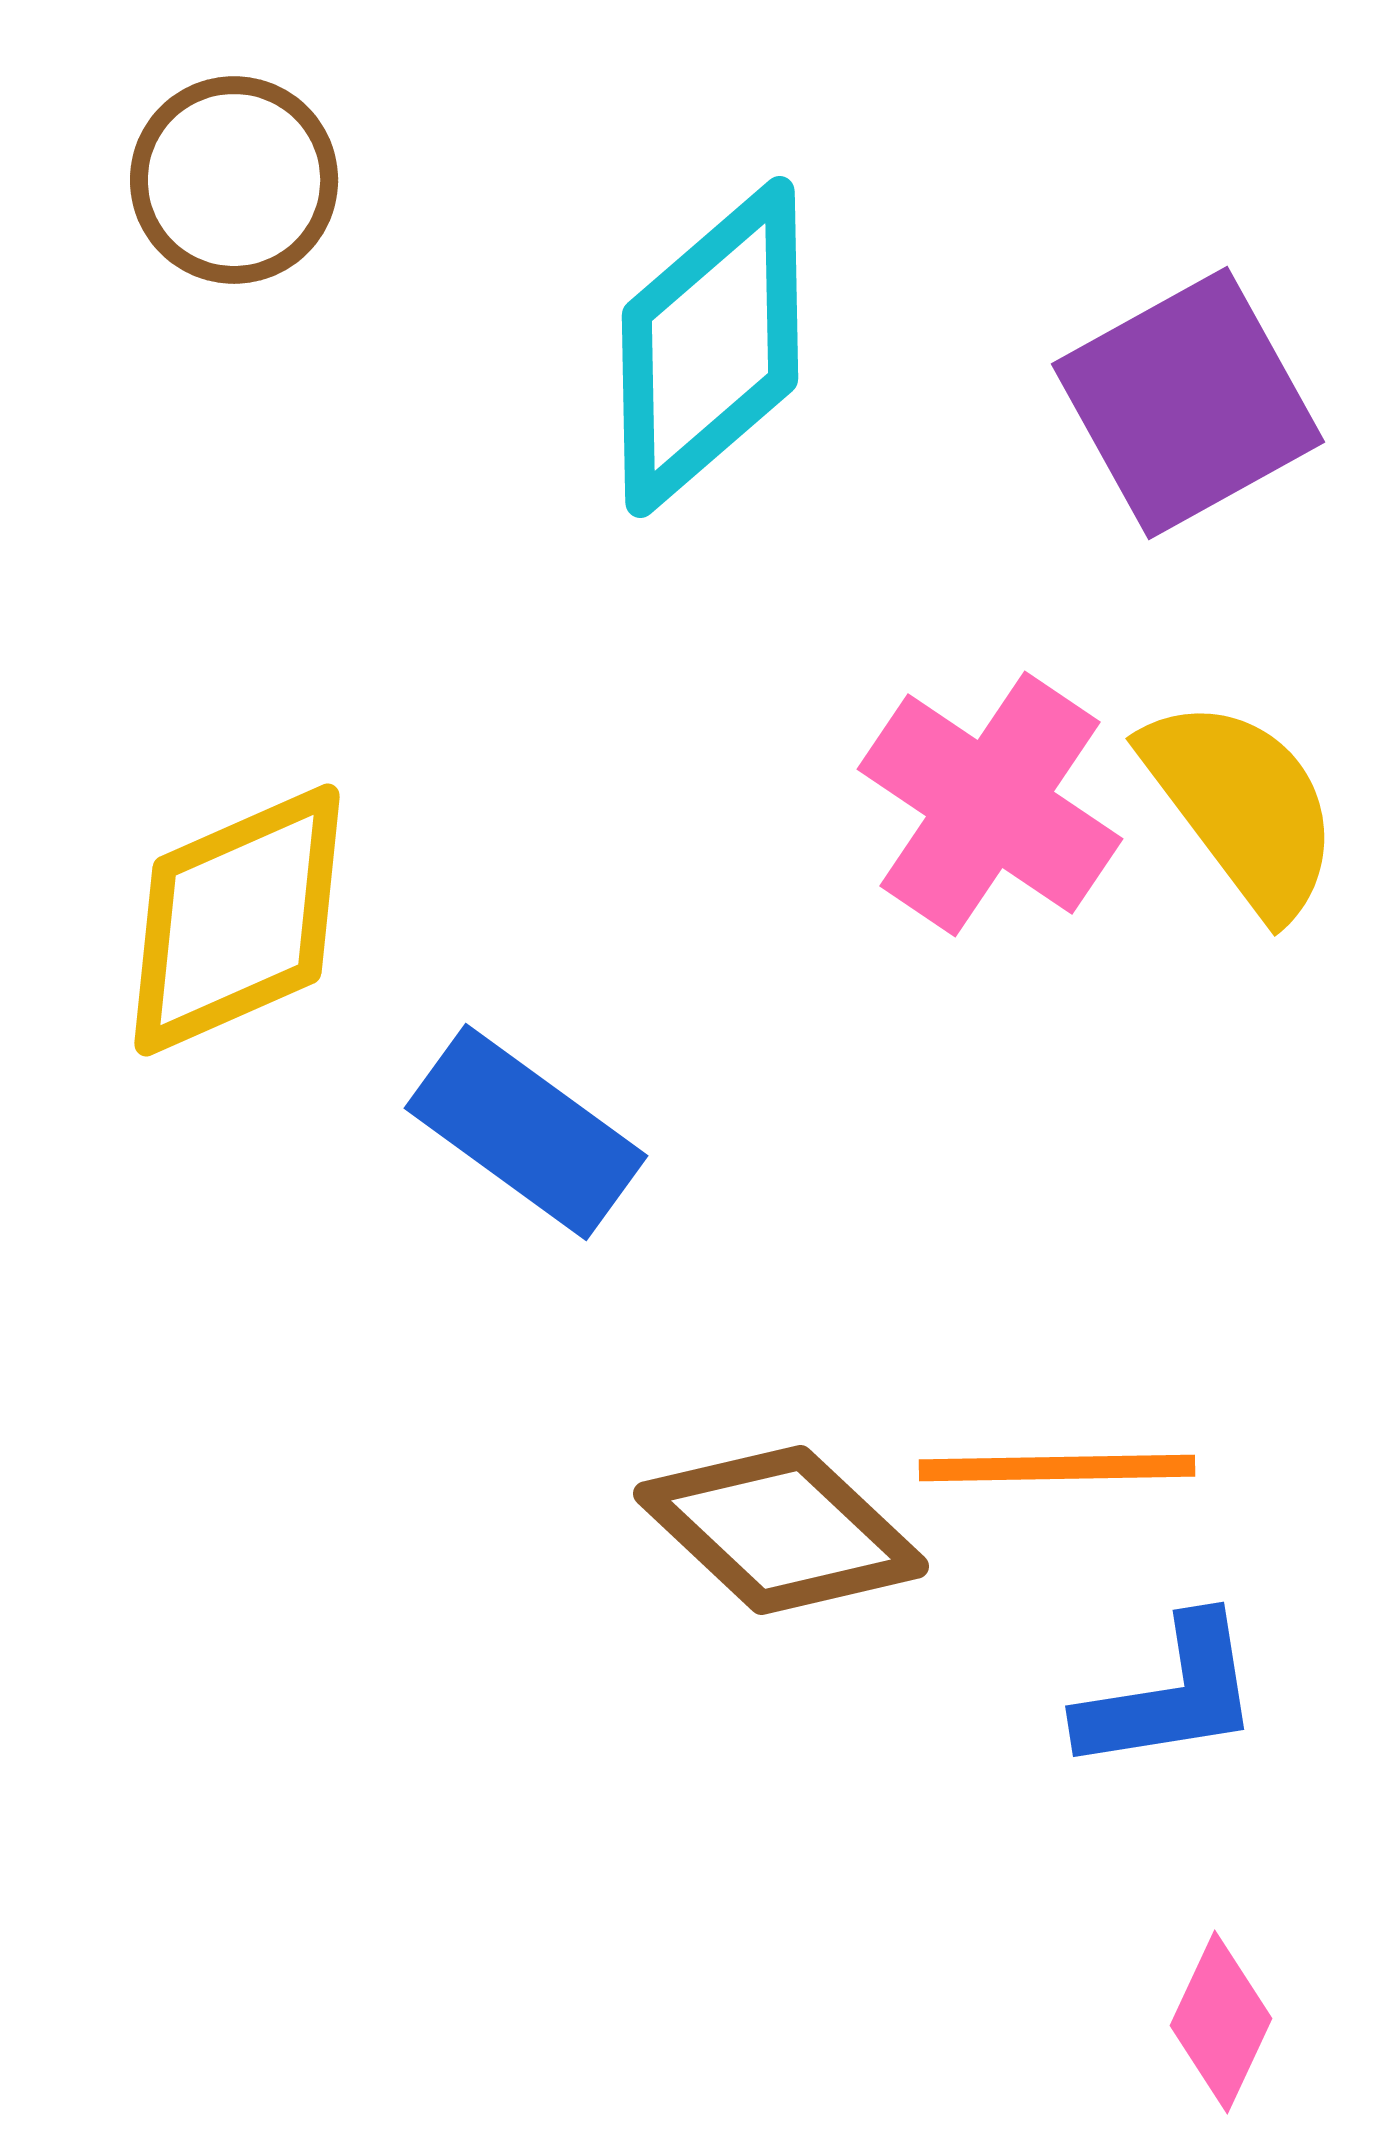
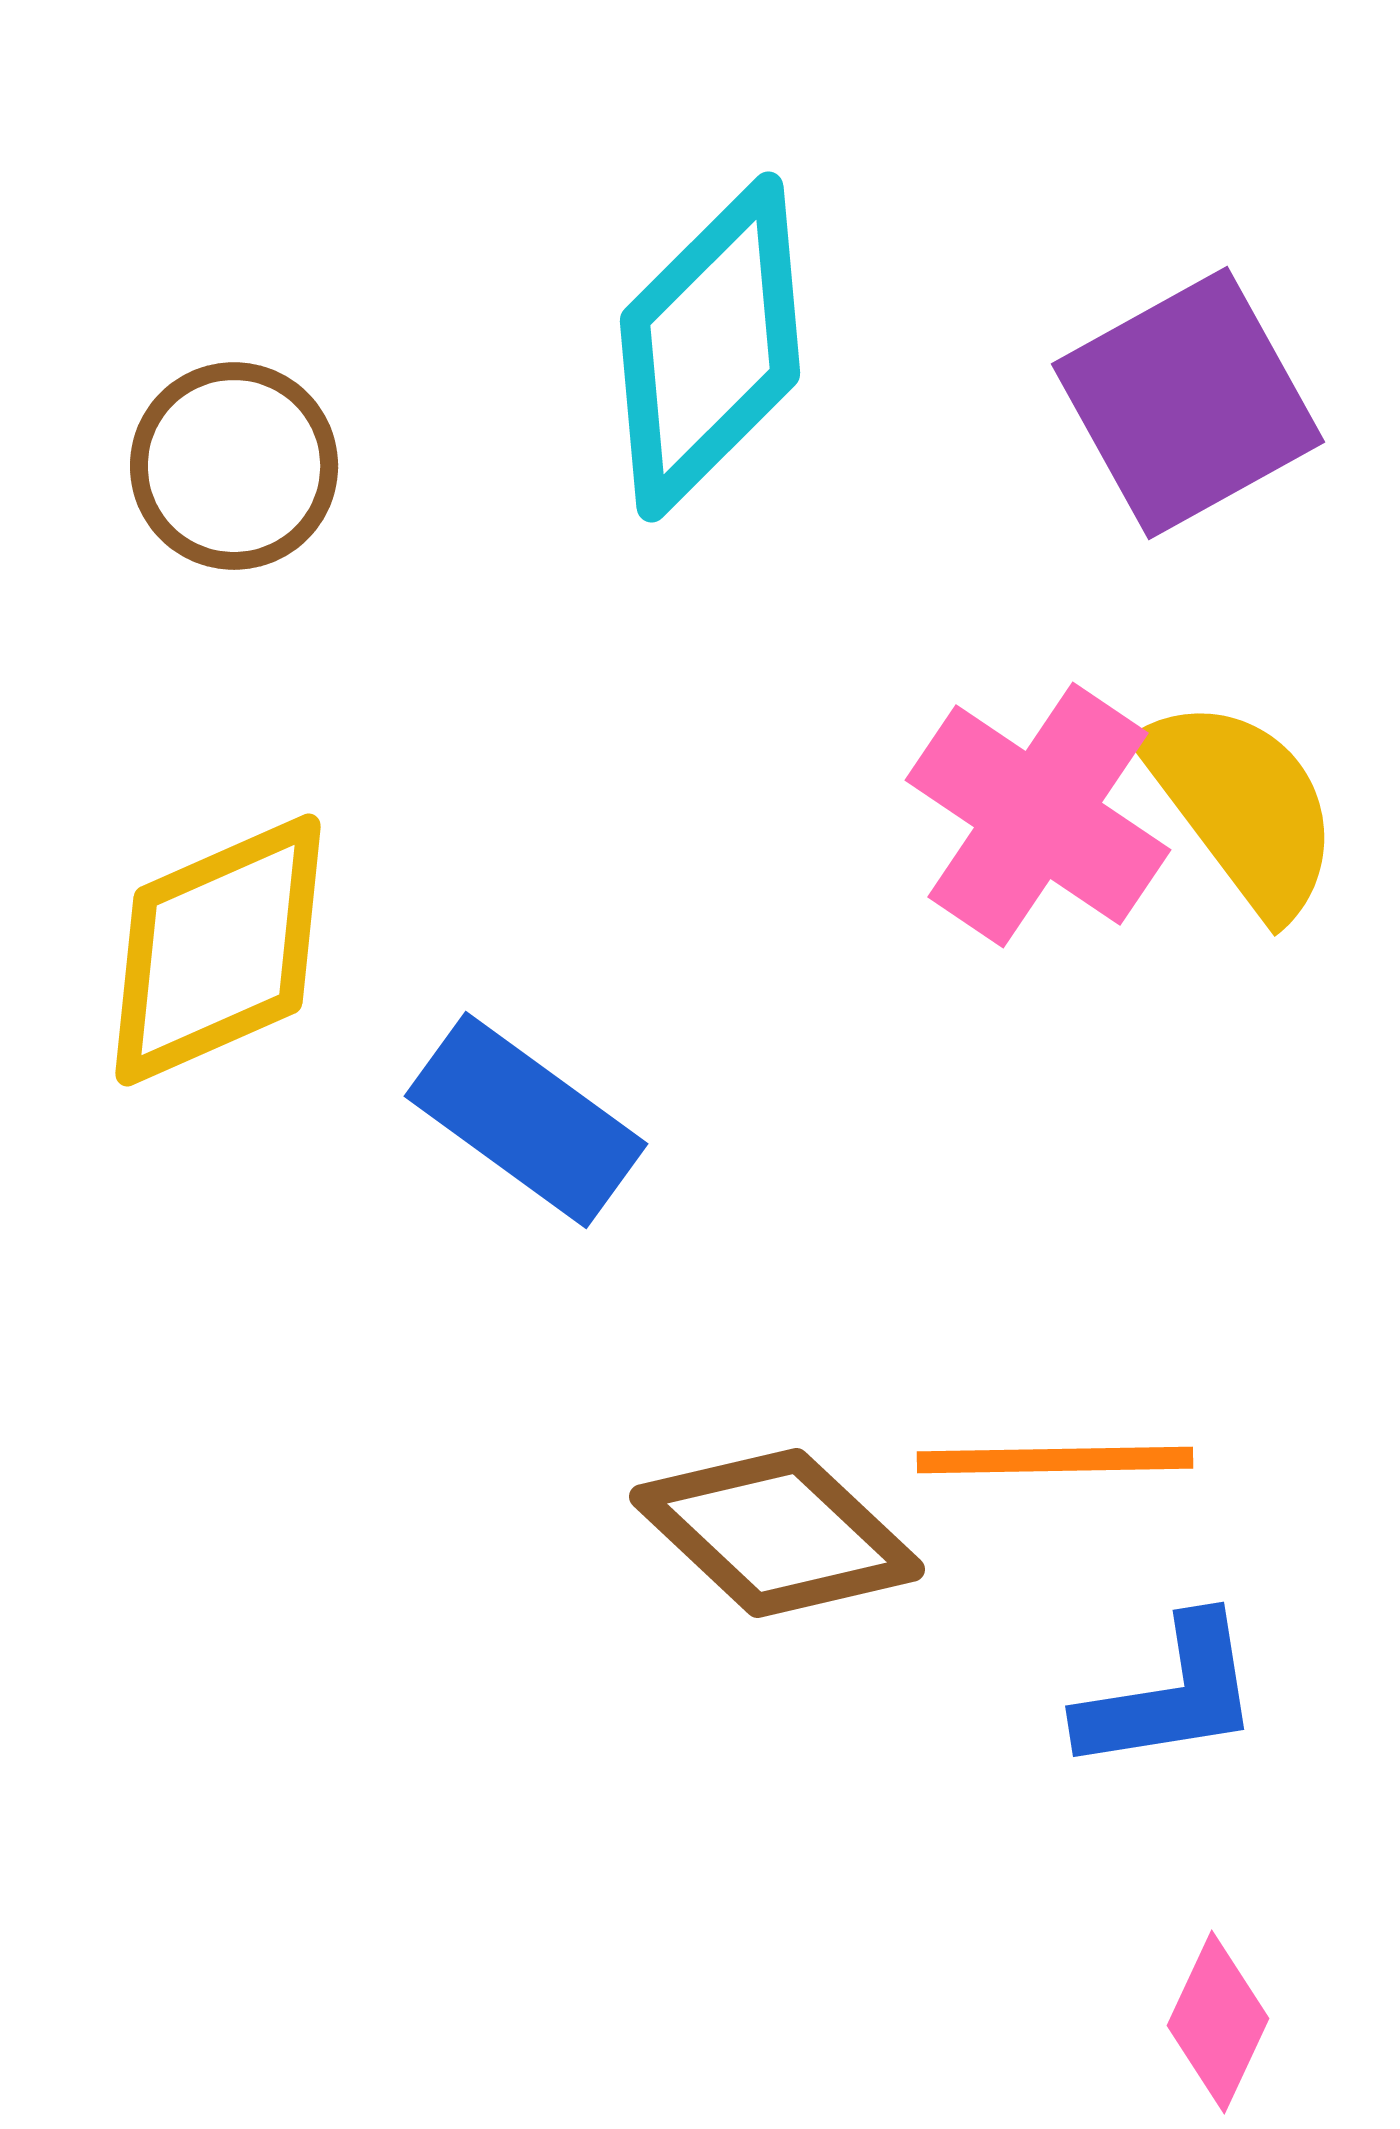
brown circle: moved 286 px down
cyan diamond: rotated 4 degrees counterclockwise
pink cross: moved 48 px right, 11 px down
yellow diamond: moved 19 px left, 30 px down
blue rectangle: moved 12 px up
orange line: moved 2 px left, 8 px up
brown diamond: moved 4 px left, 3 px down
pink diamond: moved 3 px left
